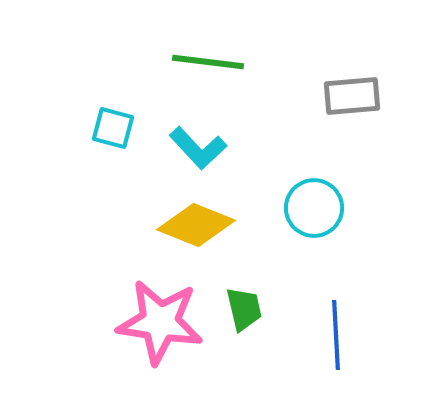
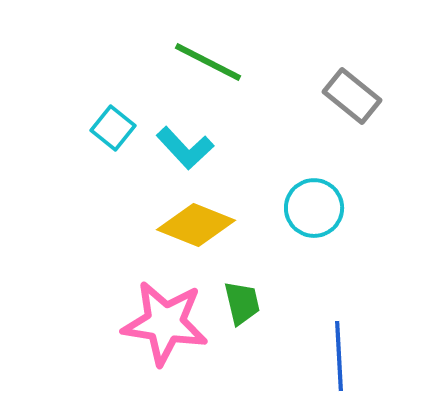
green line: rotated 20 degrees clockwise
gray rectangle: rotated 44 degrees clockwise
cyan square: rotated 24 degrees clockwise
cyan L-shape: moved 13 px left
green trapezoid: moved 2 px left, 6 px up
pink star: moved 5 px right, 1 px down
blue line: moved 3 px right, 21 px down
